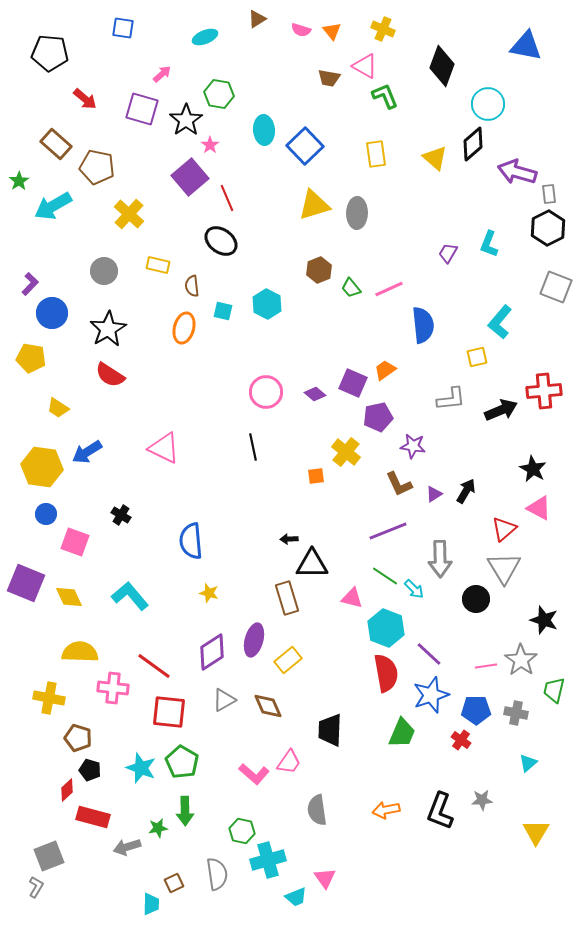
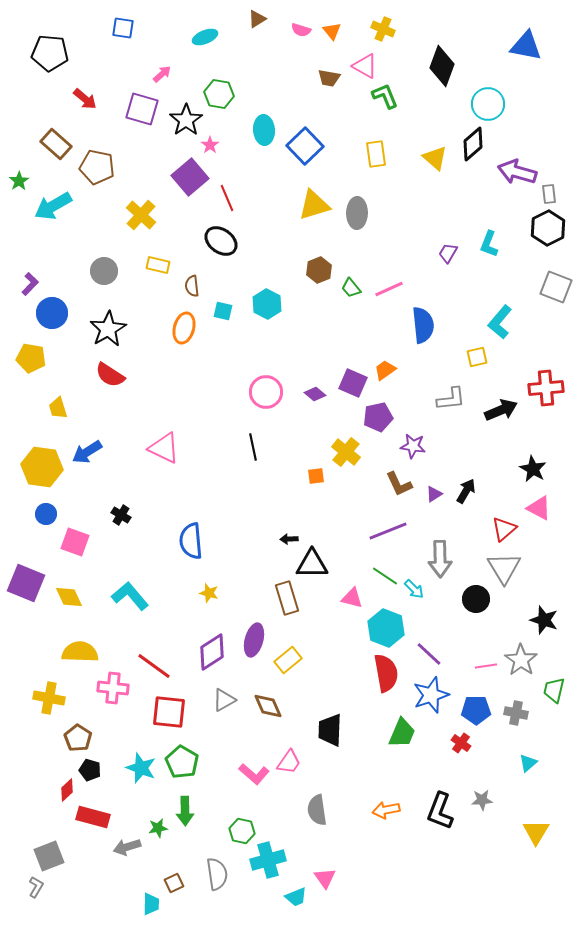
yellow cross at (129, 214): moved 12 px right, 1 px down
red cross at (544, 391): moved 2 px right, 3 px up
yellow trapezoid at (58, 408): rotated 40 degrees clockwise
brown pentagon at (78, 738): rotated 16 degrees clockwise
red cross at (461, 740): moved 3 px down
